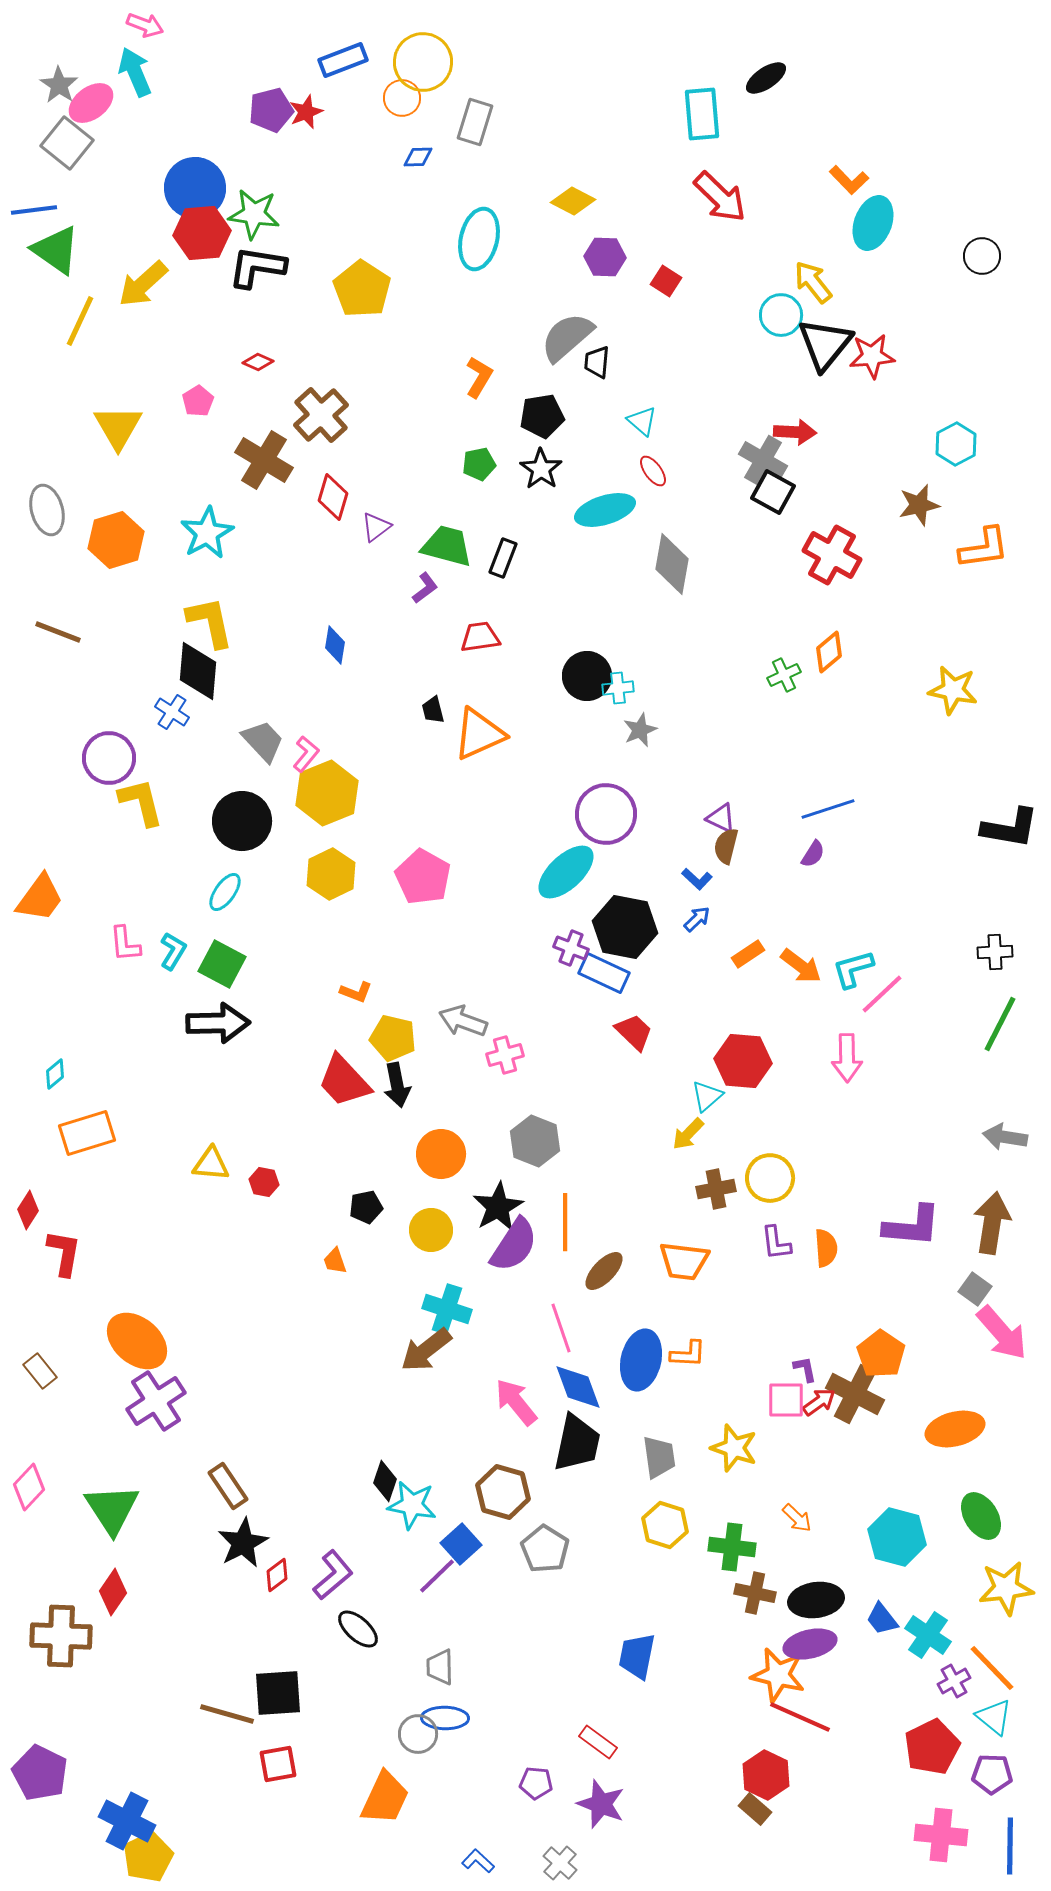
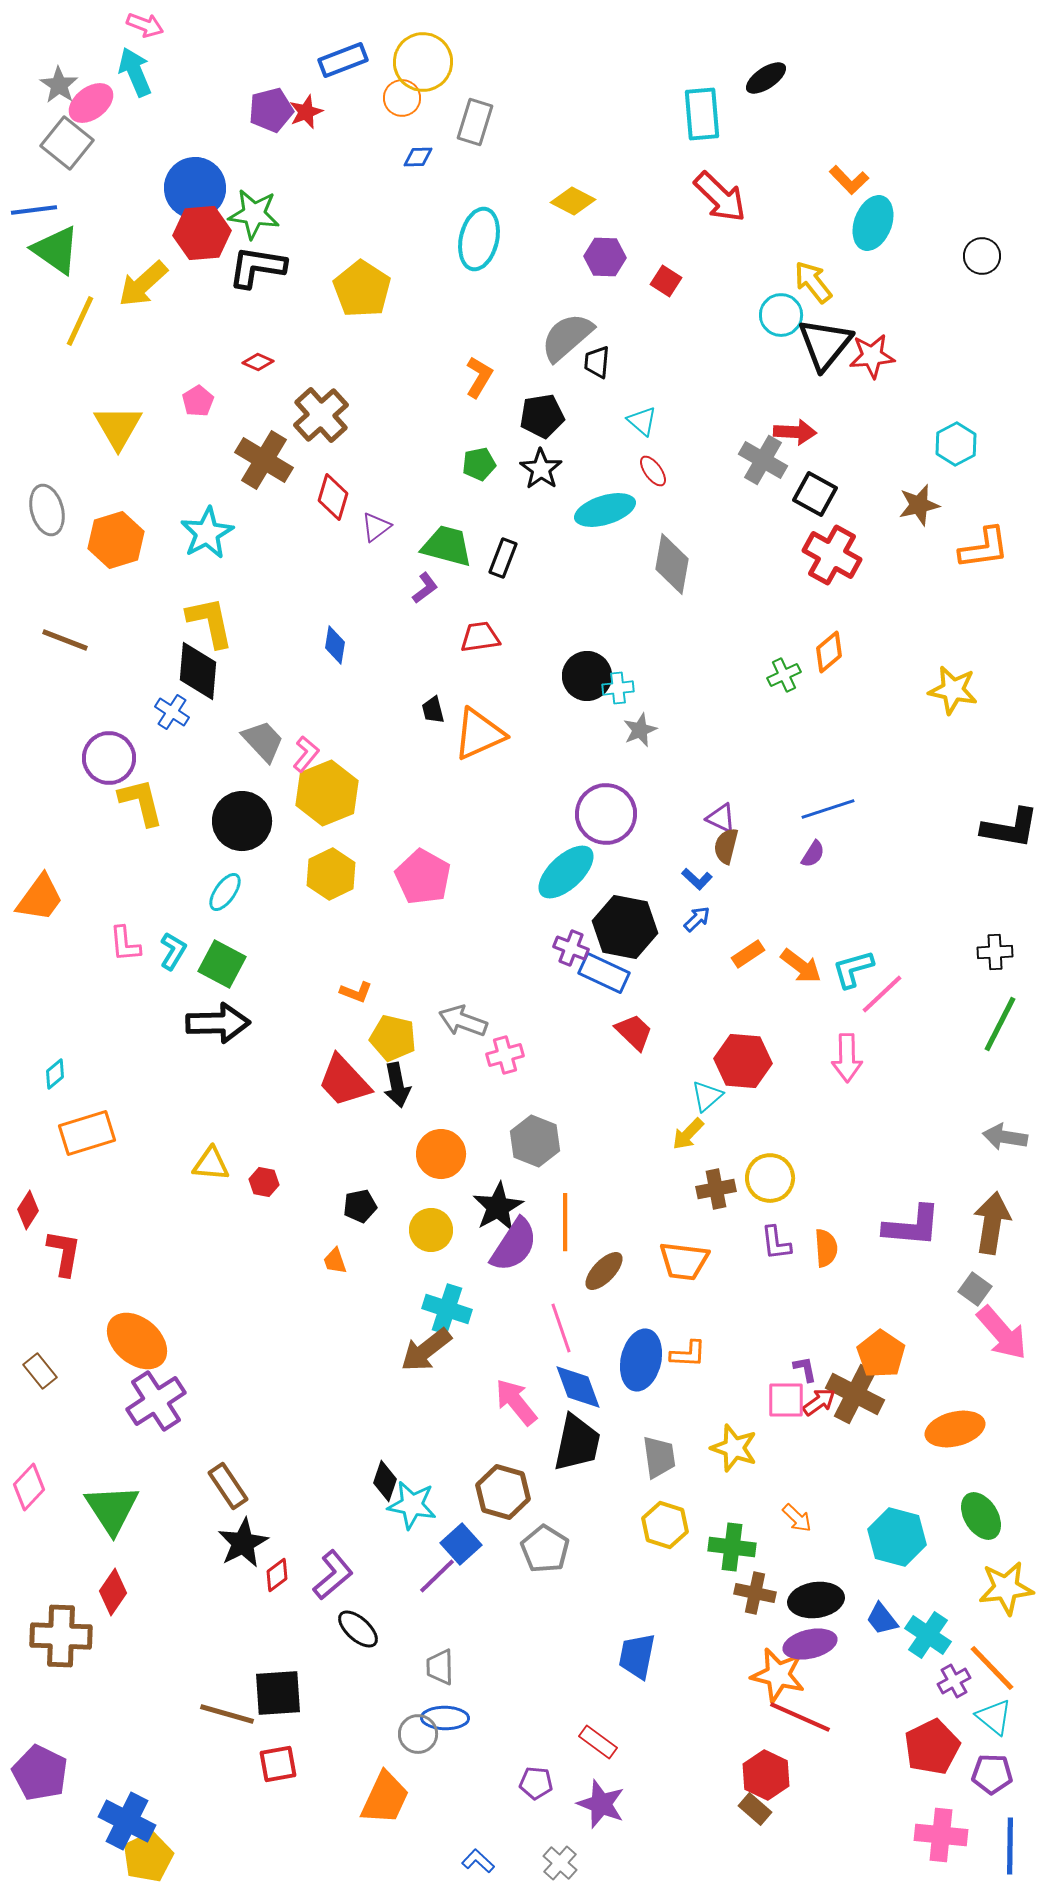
black square at (773, 492): moved 42 px right, 2 px down
brown line at (58, 632): moved 7 px right, 8 px down
black pentagon at (366, 1207): moved 6 px left, 1 px up
